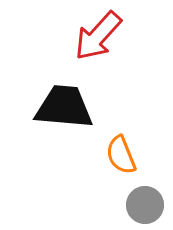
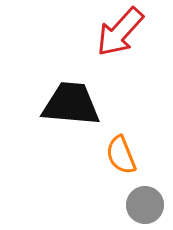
red arrow: moved 22 px right, 4 px up
black trapezoid: moved 7 px right, 3 px up
